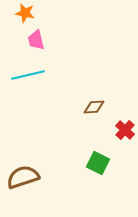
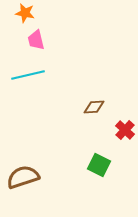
green square: moved 1 px right, 2 px down
